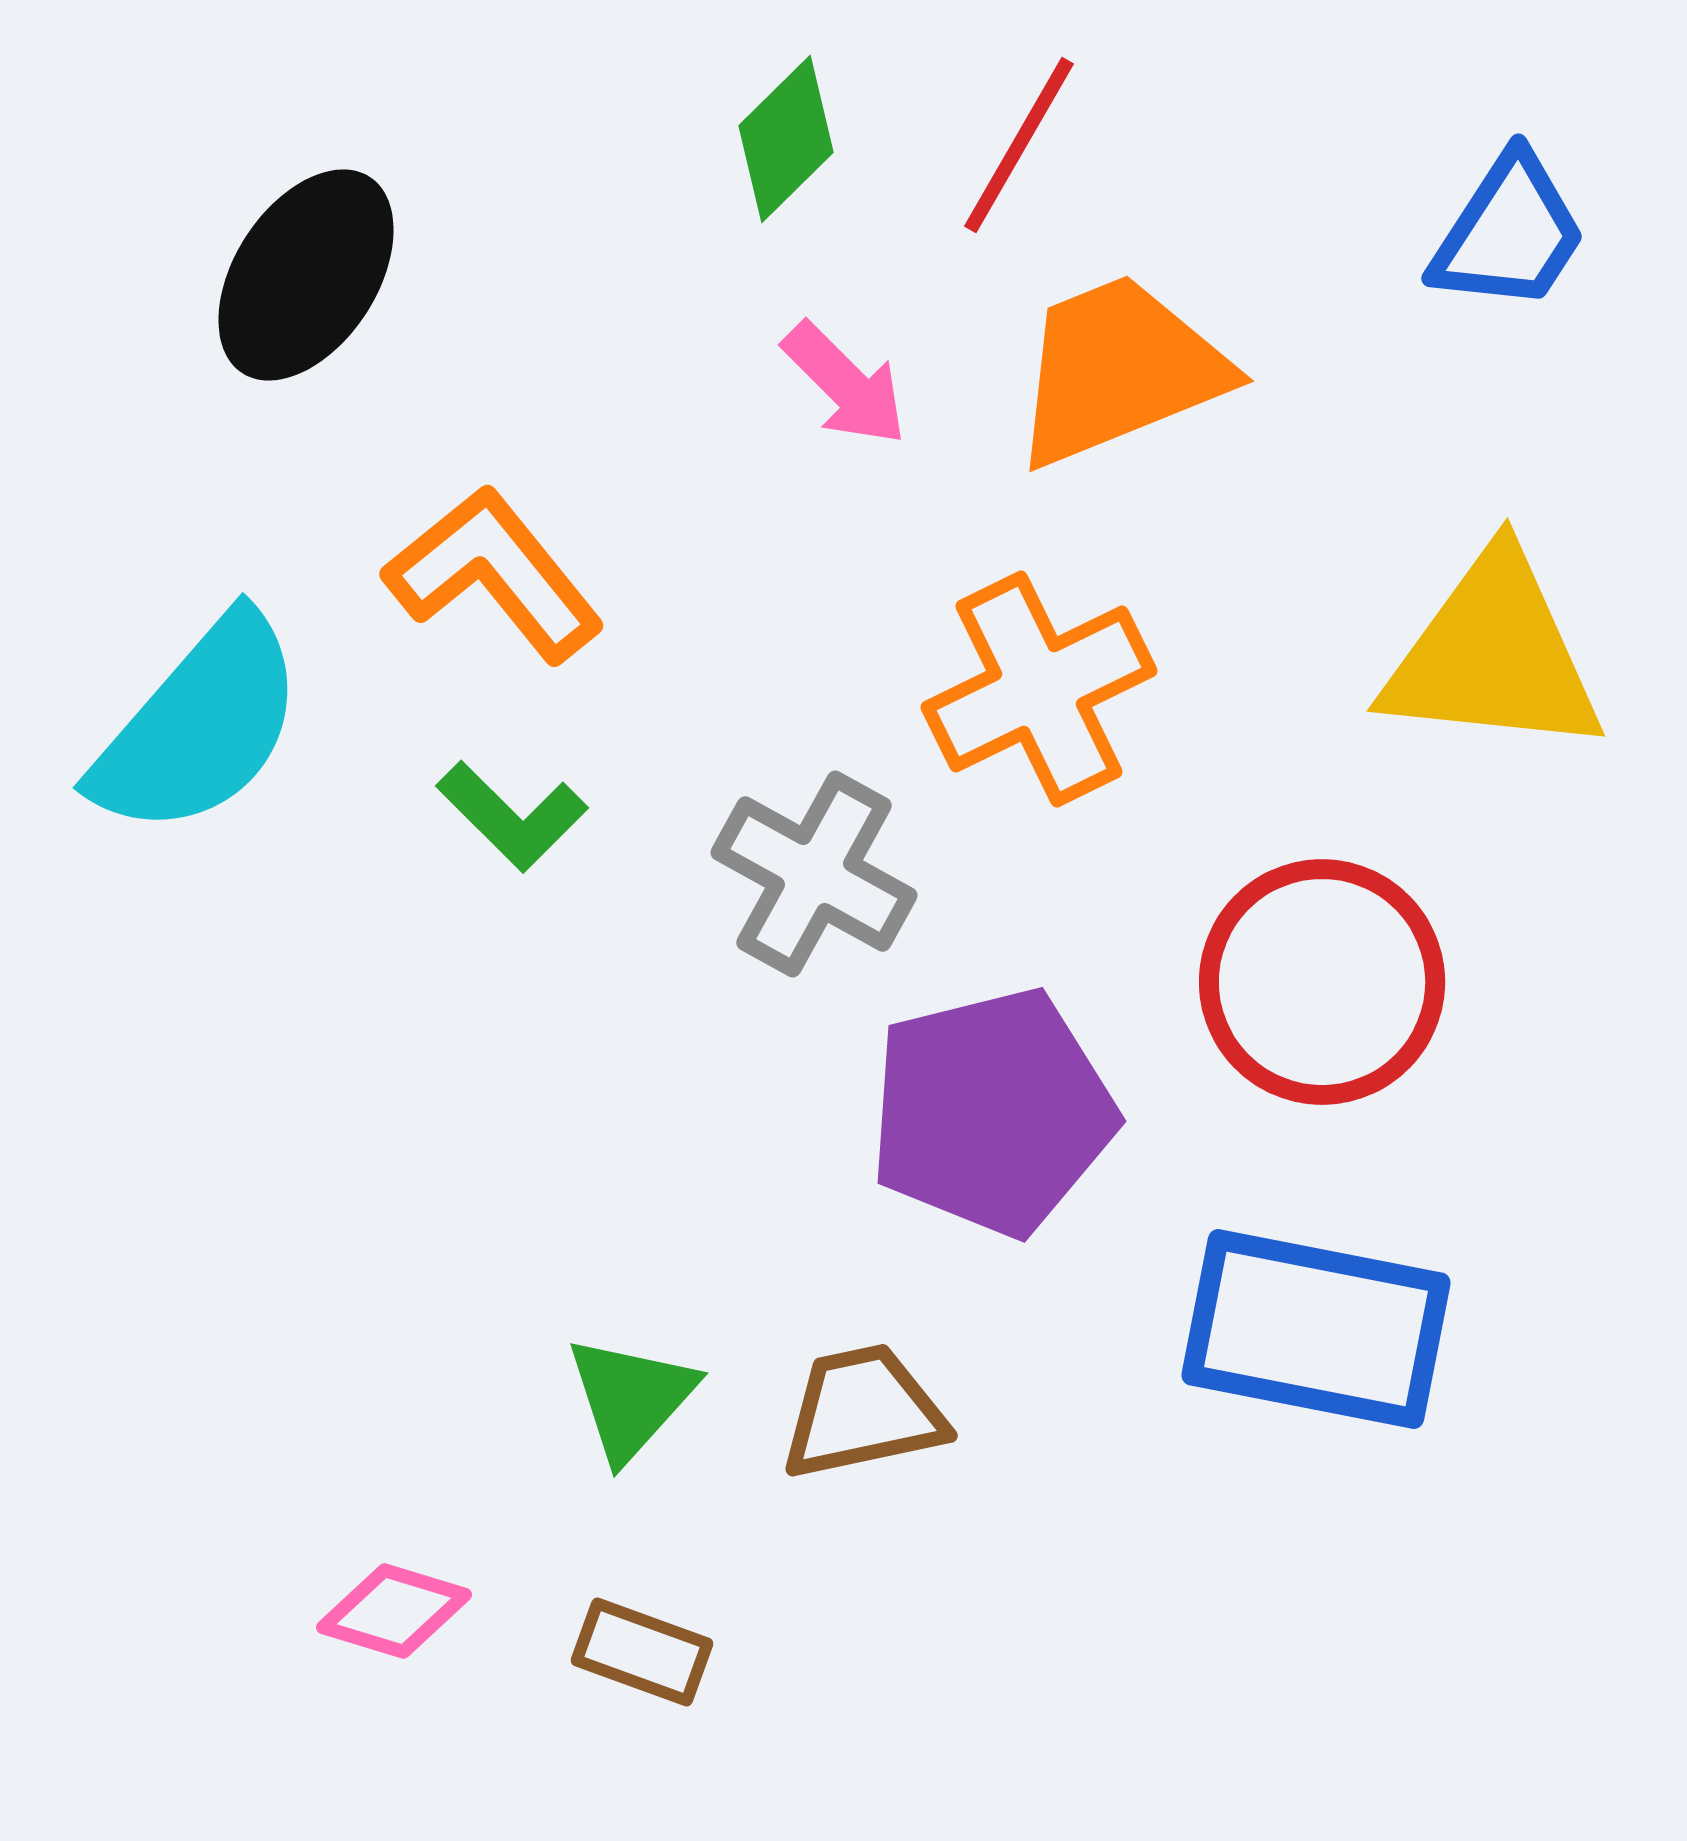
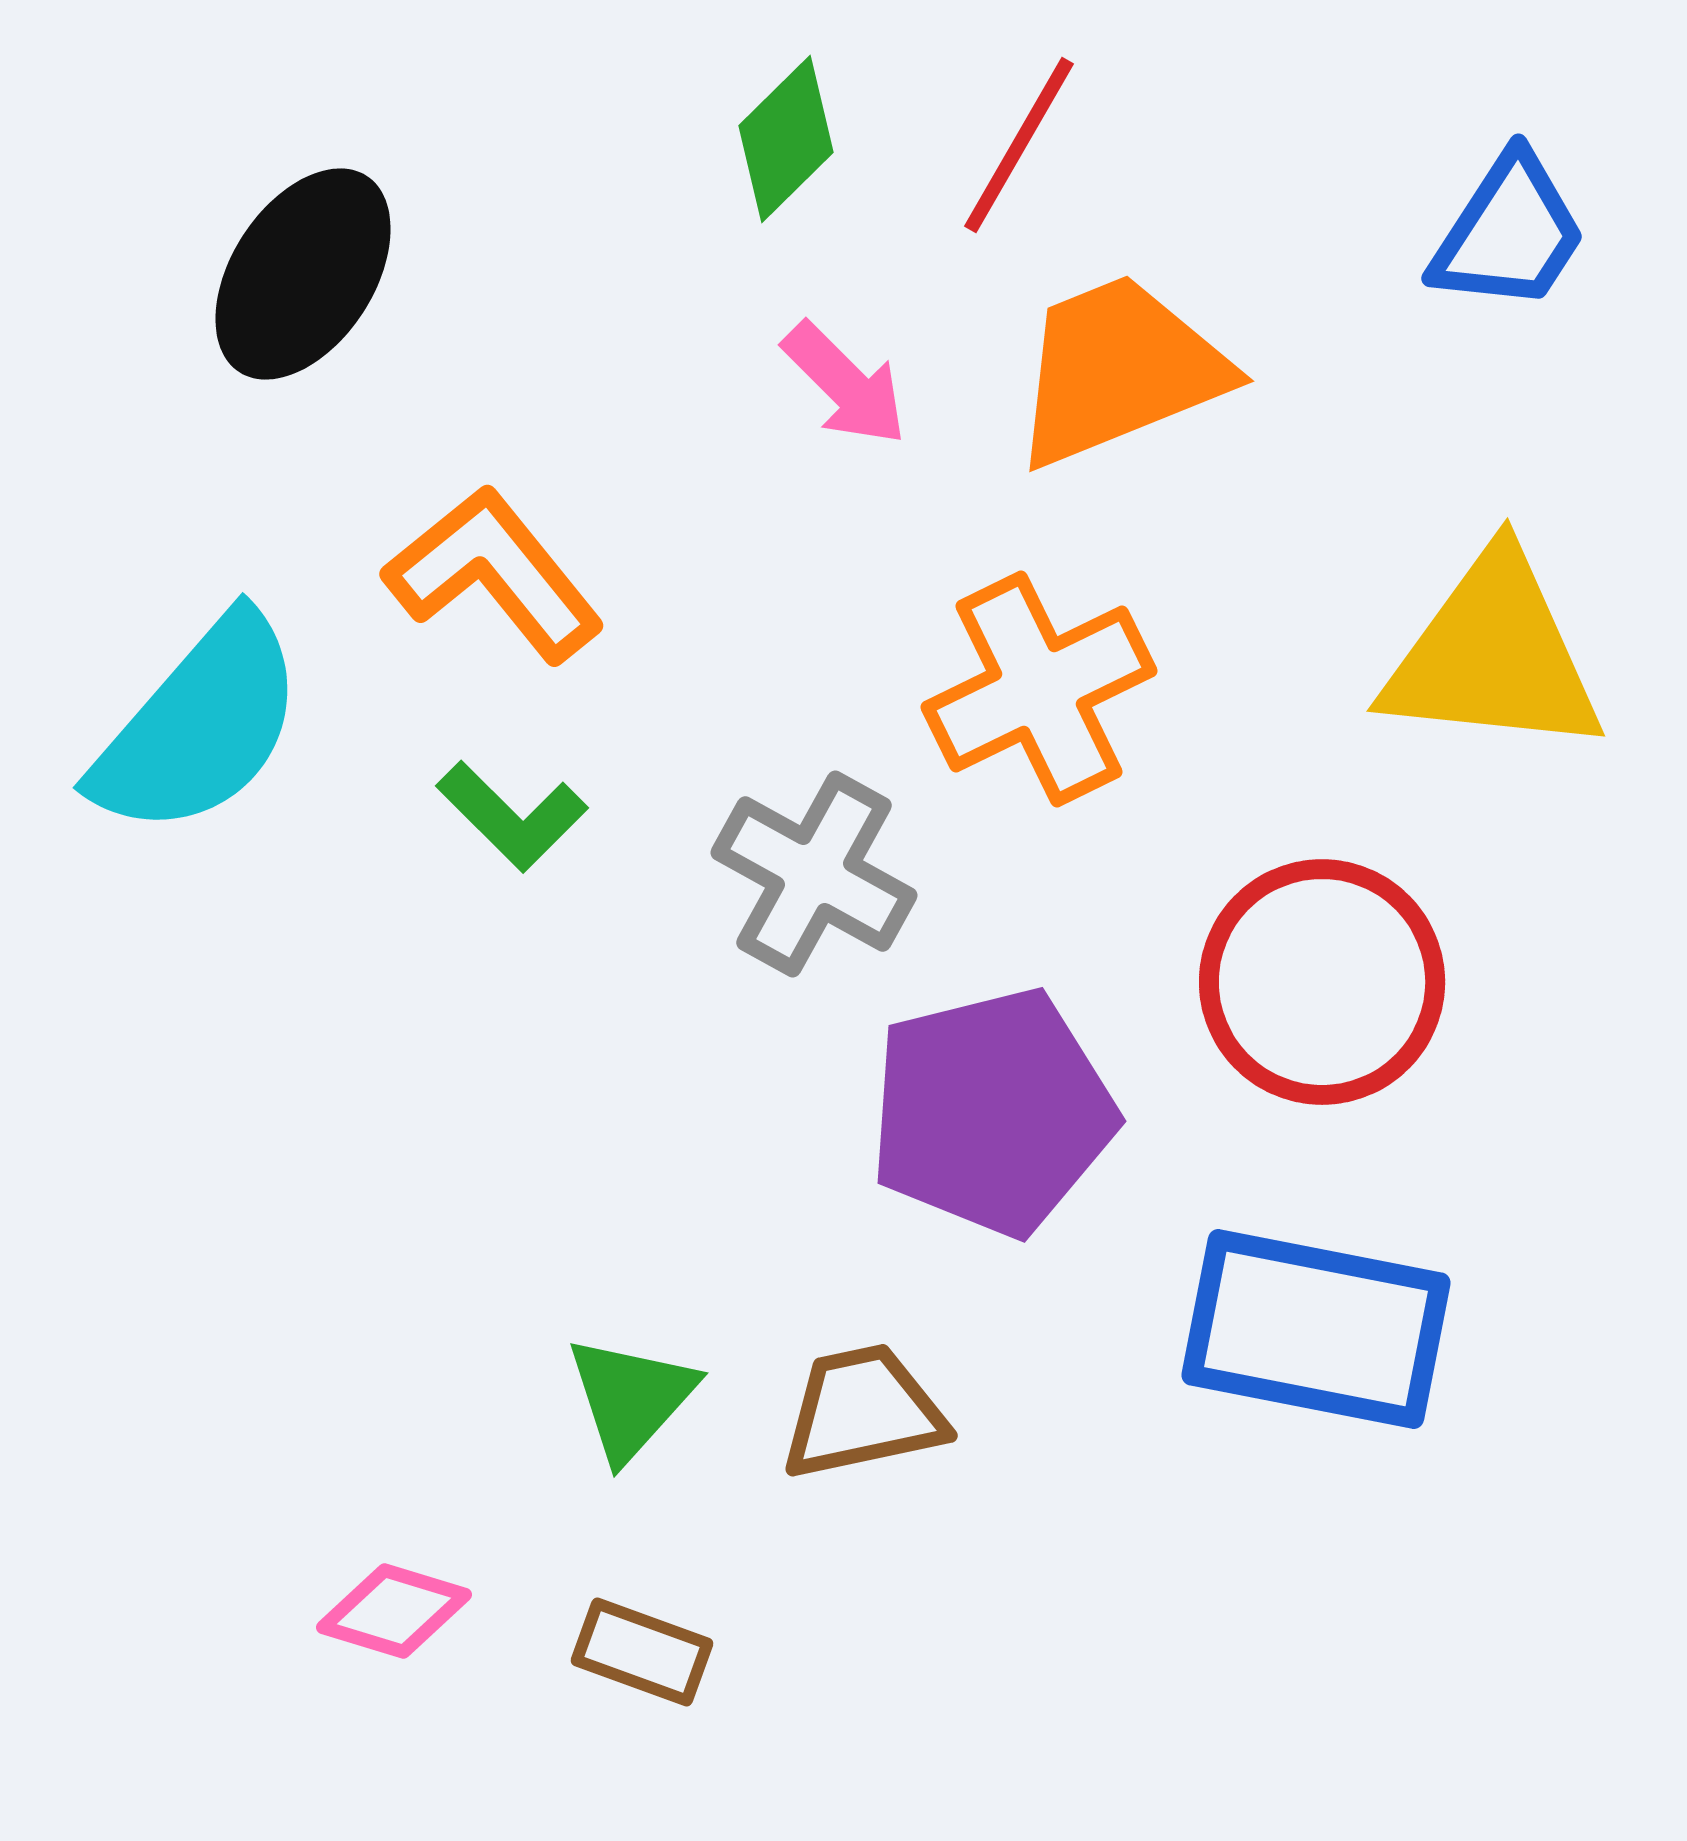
black ellipse: moved 3 px left, 1 px up
